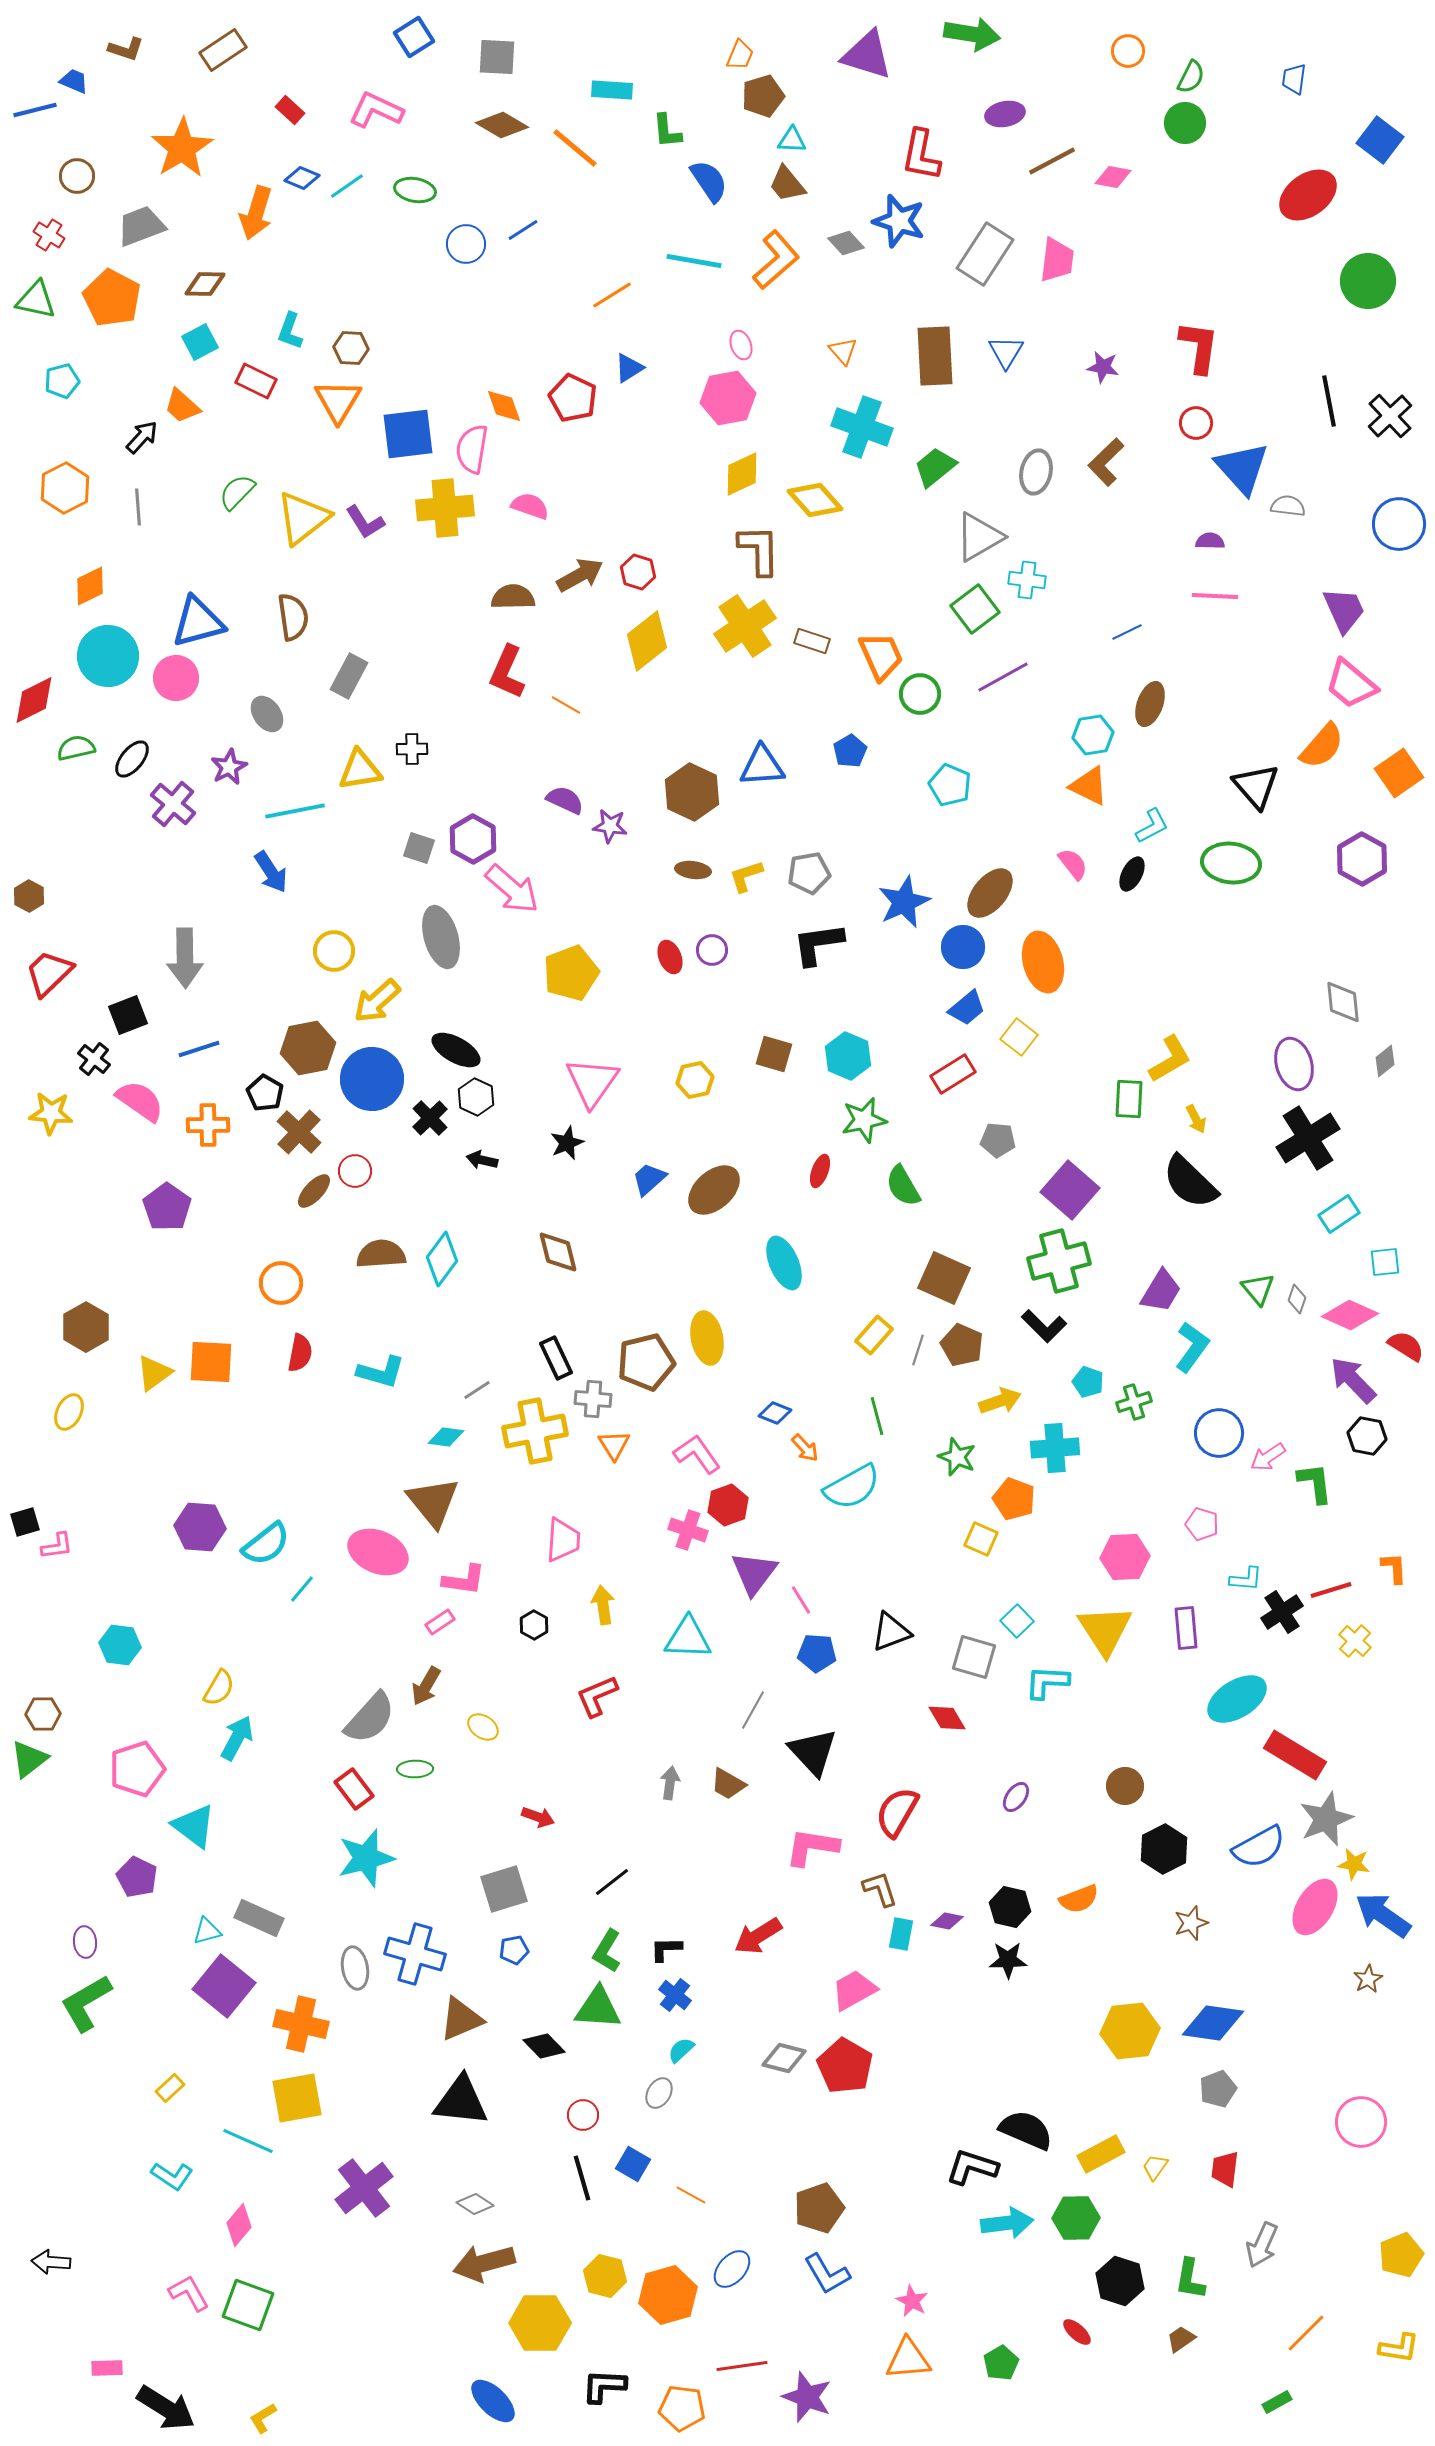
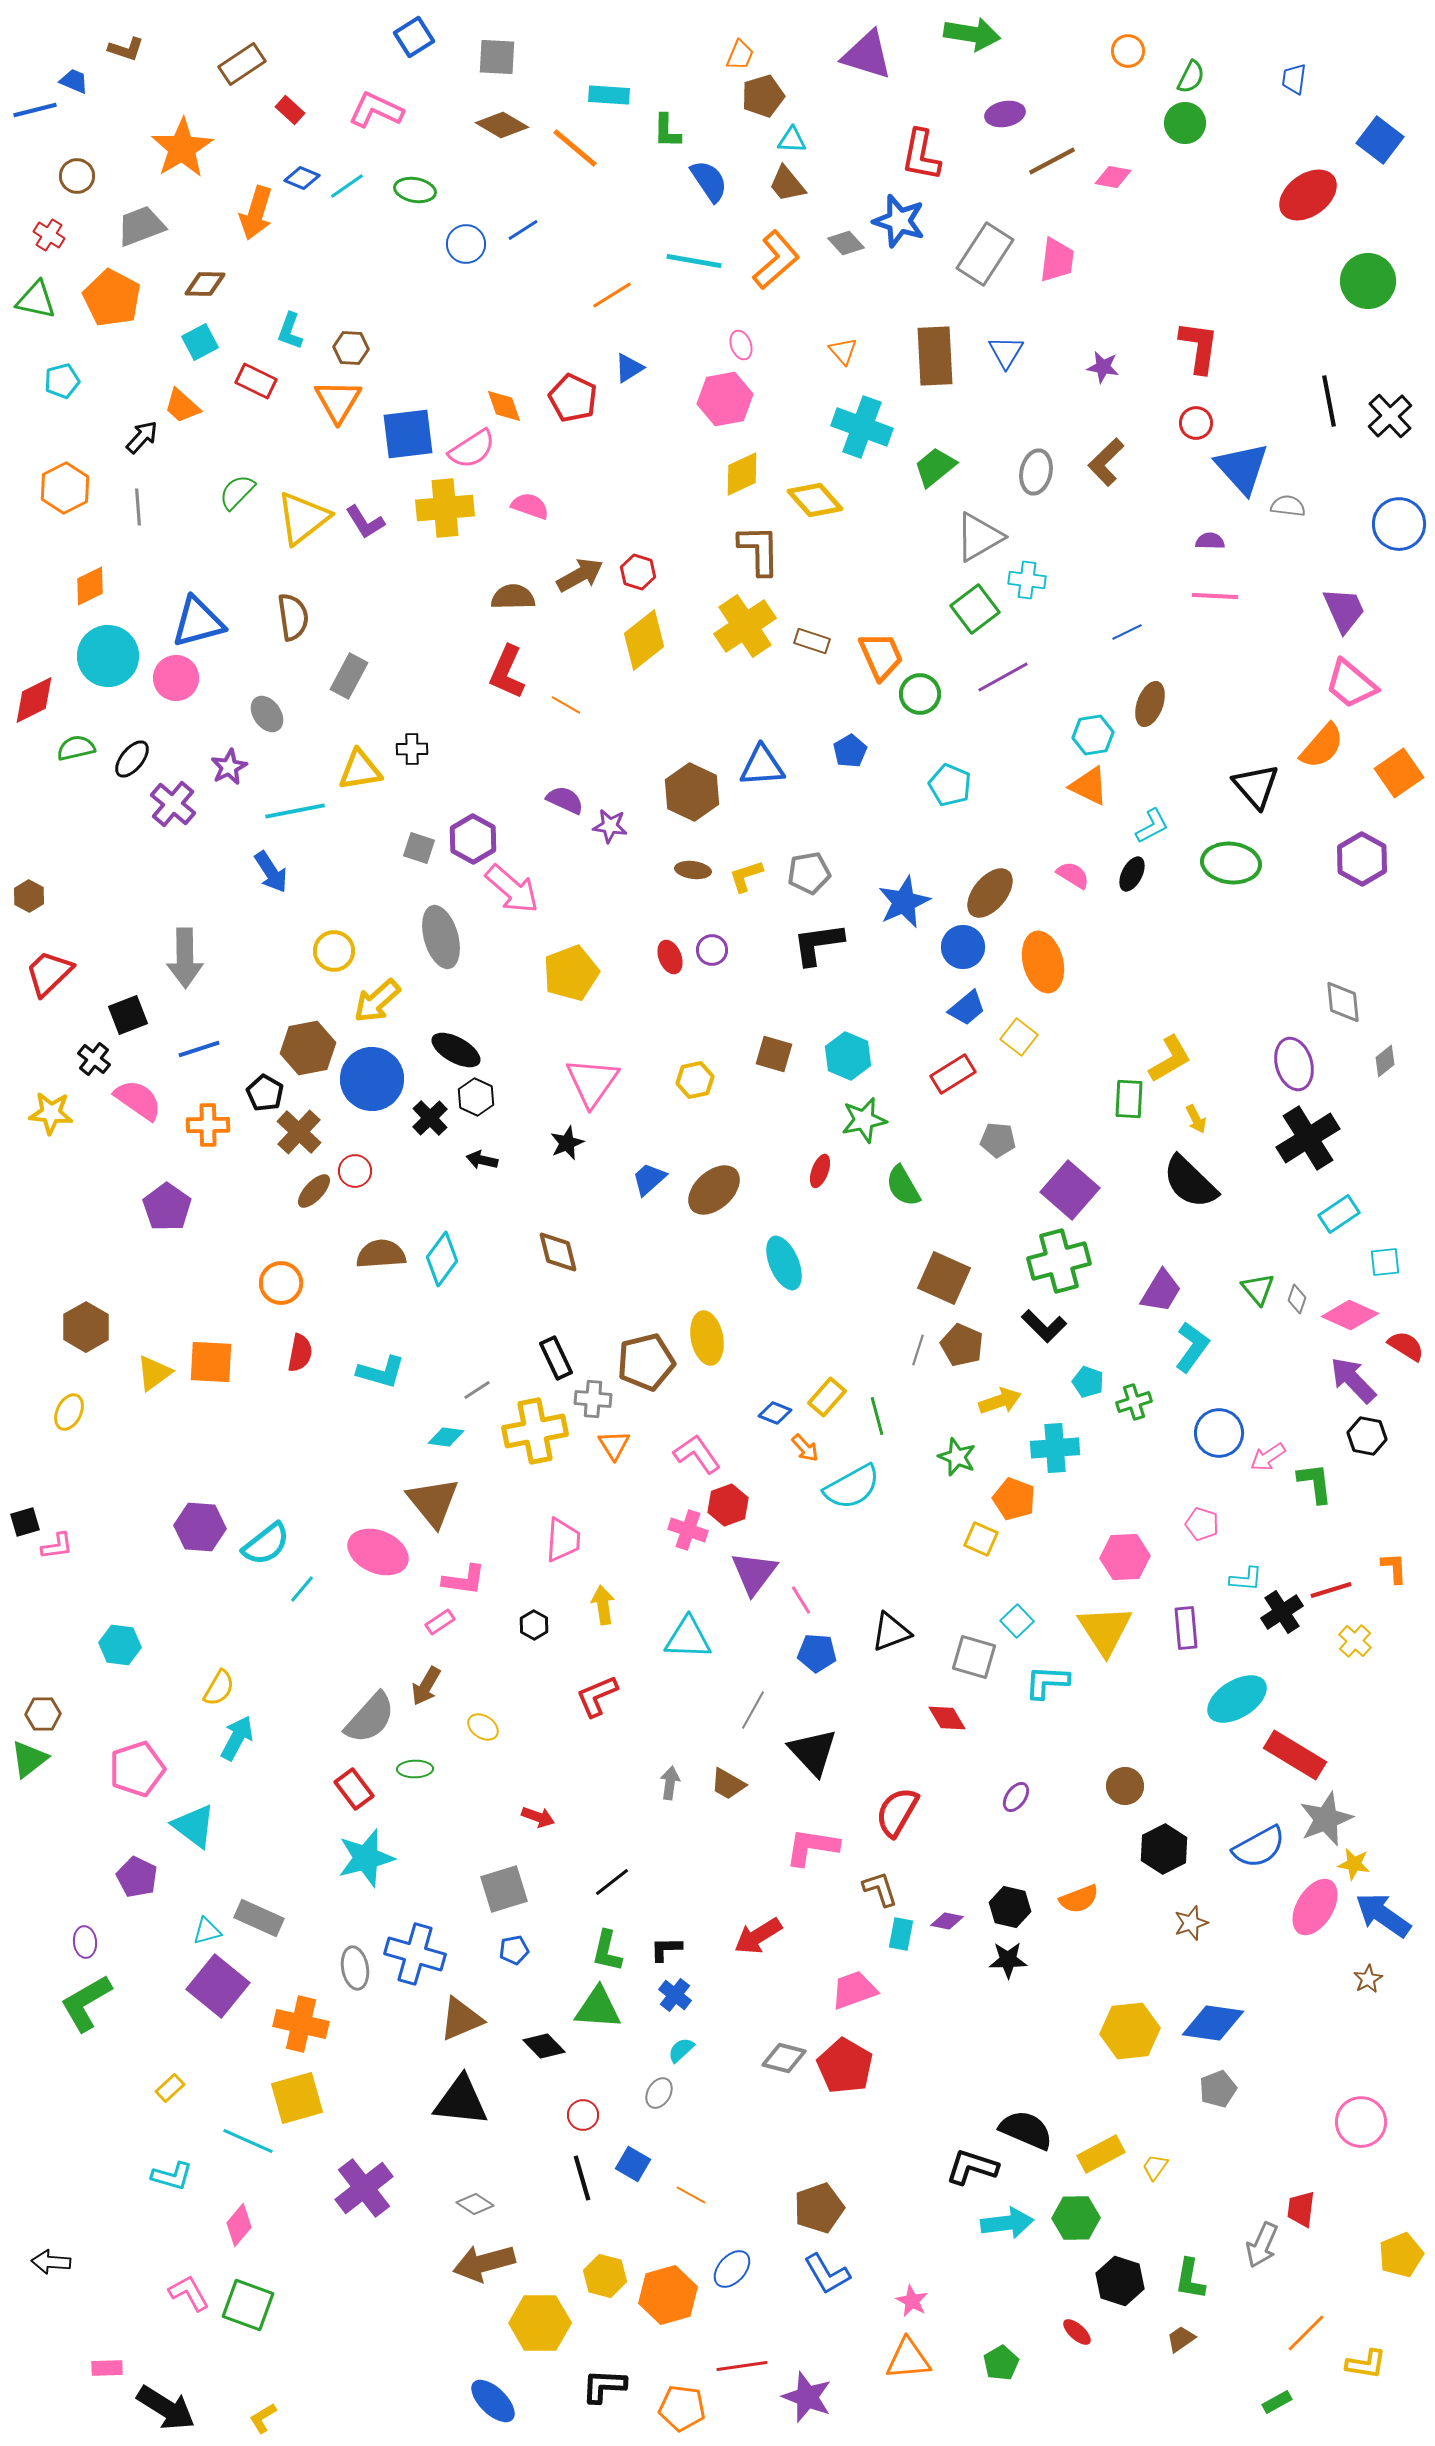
brown rectangle at (223, 50): moved 19 px right, 14 px down
cyan rectangle at (612, 90): moved 3 px left, 5 px down
green L-shape at (667, 131): rotated 6 degrees clockwise
pink hexagon at (728, 398): moved 3 px left, 1 px down
pink semicircle at (472, 449): rotated 132 degrees counterclockwise
yellow diamond at (647, 641): moved 3 px left, 1 px up
pink semicircle at (1073, 864): moved 11 px down; rotated 20 degrees counterclockwise
pink semicircle at (140, 1101): moved 2 px left, 1 px up
yellow rectangle at (874, 1335): moved 47 px left, 62 px down
green L-shape at (607, 1951): rotated 18 degrees counterclockwise
purple square at (224, 1986): moved 6 px left
pink trapezoid at (854, 1990): rotated 9 degrees clockwise
yellow square at (297, 2098): rotated 6 degrees counterclockwise
red trapezoid at (1225, 2169): moved 76 px right, 40 px down
cyan L-shape at (172, 2176): rotated 18 degrees counterclockwise
yellow L-shape at (1399, 2348): moved 33 px left, 16 px down
